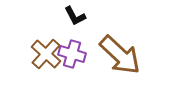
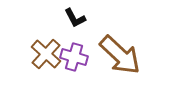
black L-shape: moved 2 px down
purple cross: moved 2 px right, 3 px down
